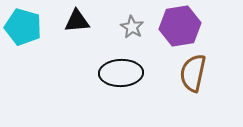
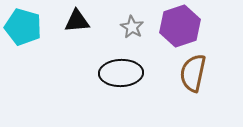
purple hexagon: rotated 9 degrees counterclockwise
